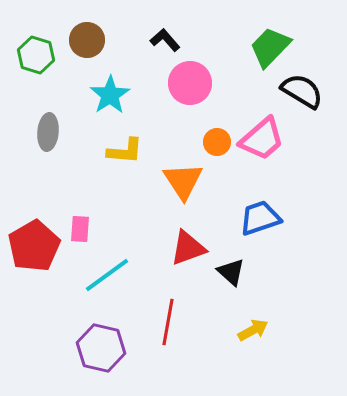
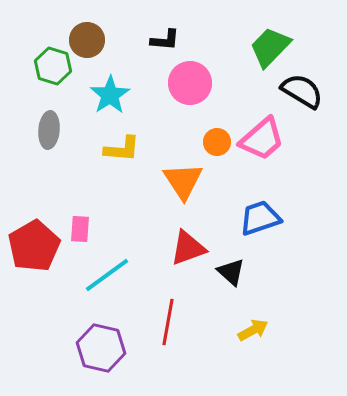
black L-shape: rotated 136 degrees clockwise
green hexagon: moved 17 px right, 11 px down
gray ellipse: moved 1 px right, 2 px up
yellow L-shape: moved 3 px left, 2 px up
